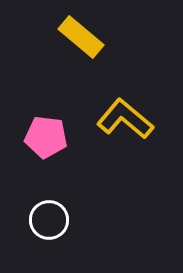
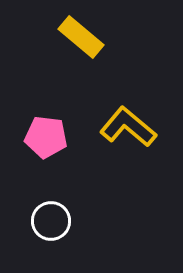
yellow L-shape: moved 3 px right, 8 px down
white circle: moved 2 px right, 1 px down
